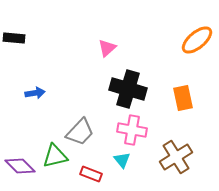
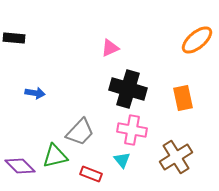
pink triangle: moved 3 px right; rotated 18 degrees clockwise
blue arrow: rotated 18 degrees clockwise
